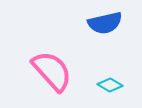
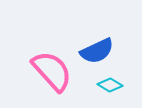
blue semicircle: moved 8 px left, 28 px down; rotated 12 degrees counterclockwise
